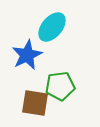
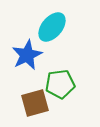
green pentagon: moved 2 px up
brown square: rotated 24 degrees counterclockwise
